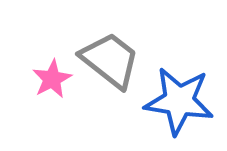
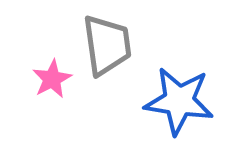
gray trapezoid: moved 3 px left, 15 px up; rotated 44 degrees clockwise
